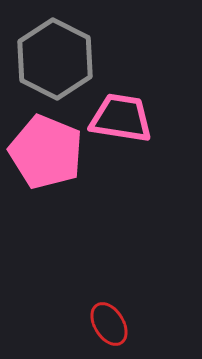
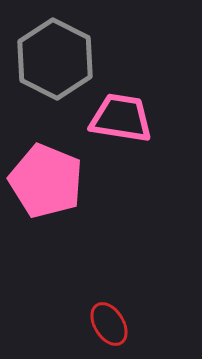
pink pentagon: moved 29 px down
